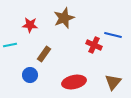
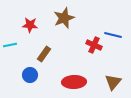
red ellipse: rotated 10 degrees clockwise
